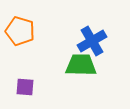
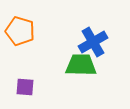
blue cross: moved 1 px right, 1 px down
